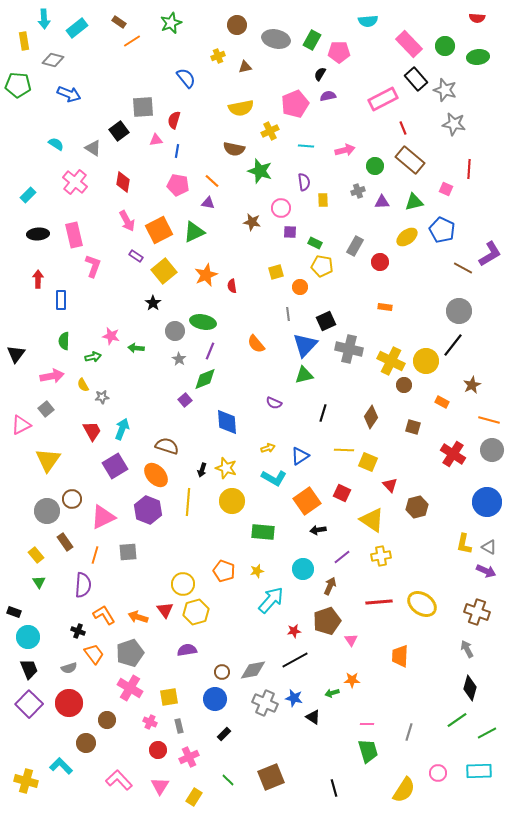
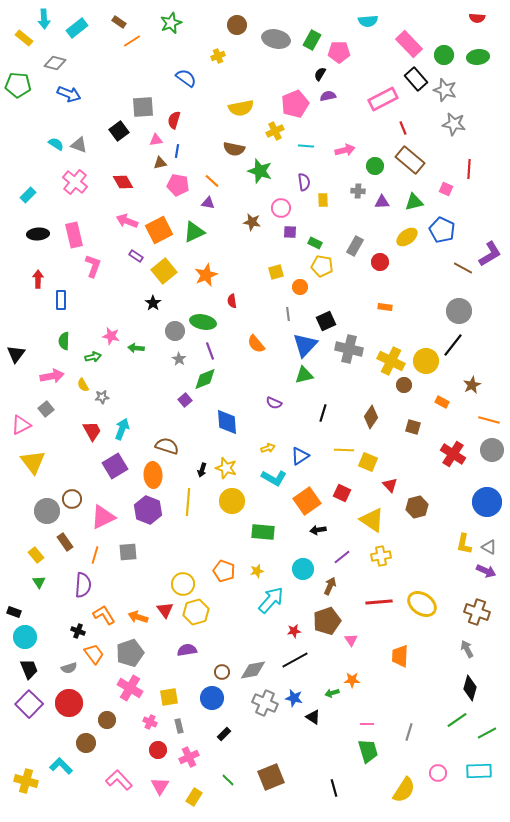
yellow rectangle at (24, 41): moved 3 px up; rotated 42 degrees counterclockwise
green circle at (445, 46): moved 1 px left, 9 px down
gray diamond at (53, 60): moved 2 px right, 3 px down
brown triangle at (245, 67): moved 85 px left, 96 px down
blue semicircle at (186, 78): rotated 15 degrees counterclockwise
yellow cross at (270, 131): moved 5 px right
gray triangle at (93, 148): moved 14 px left, 3 px up; rotated 12 degrees counterclockwise
red diamond at (123, 182): rotated 40 degrees counterclockwise
gray cross at (358, 191): rotated 24 degrees clockwise
pink arrow at (127, 221): rotated 140 degrees clockwise
red semicircle at (232, 286): moved 15 px down
purple line at (210, 351): rotated 42 degrees counterclockwise
yellow triangle at (48, 460): moved 15 px left, 2 px down; rotated 12 degrees counterclockwise
orange ellipse at (156, 475): moved 3 px left; rotated 40 degrees clockwise
cyan circle at (28, 637): moved 3 px left
blue circle at (215, 699): moved 3 px left, 1 px up
